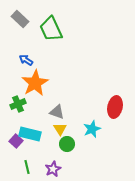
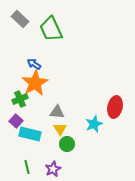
blue arrow: moved 8 px right, 4 px down
green cross: moved 2 px right, 5 px up
gray triangle: rotated 14 degrees counterclockwise
cyan star: moved 2 px right, 5 px up
purple square: moved 20 px up
